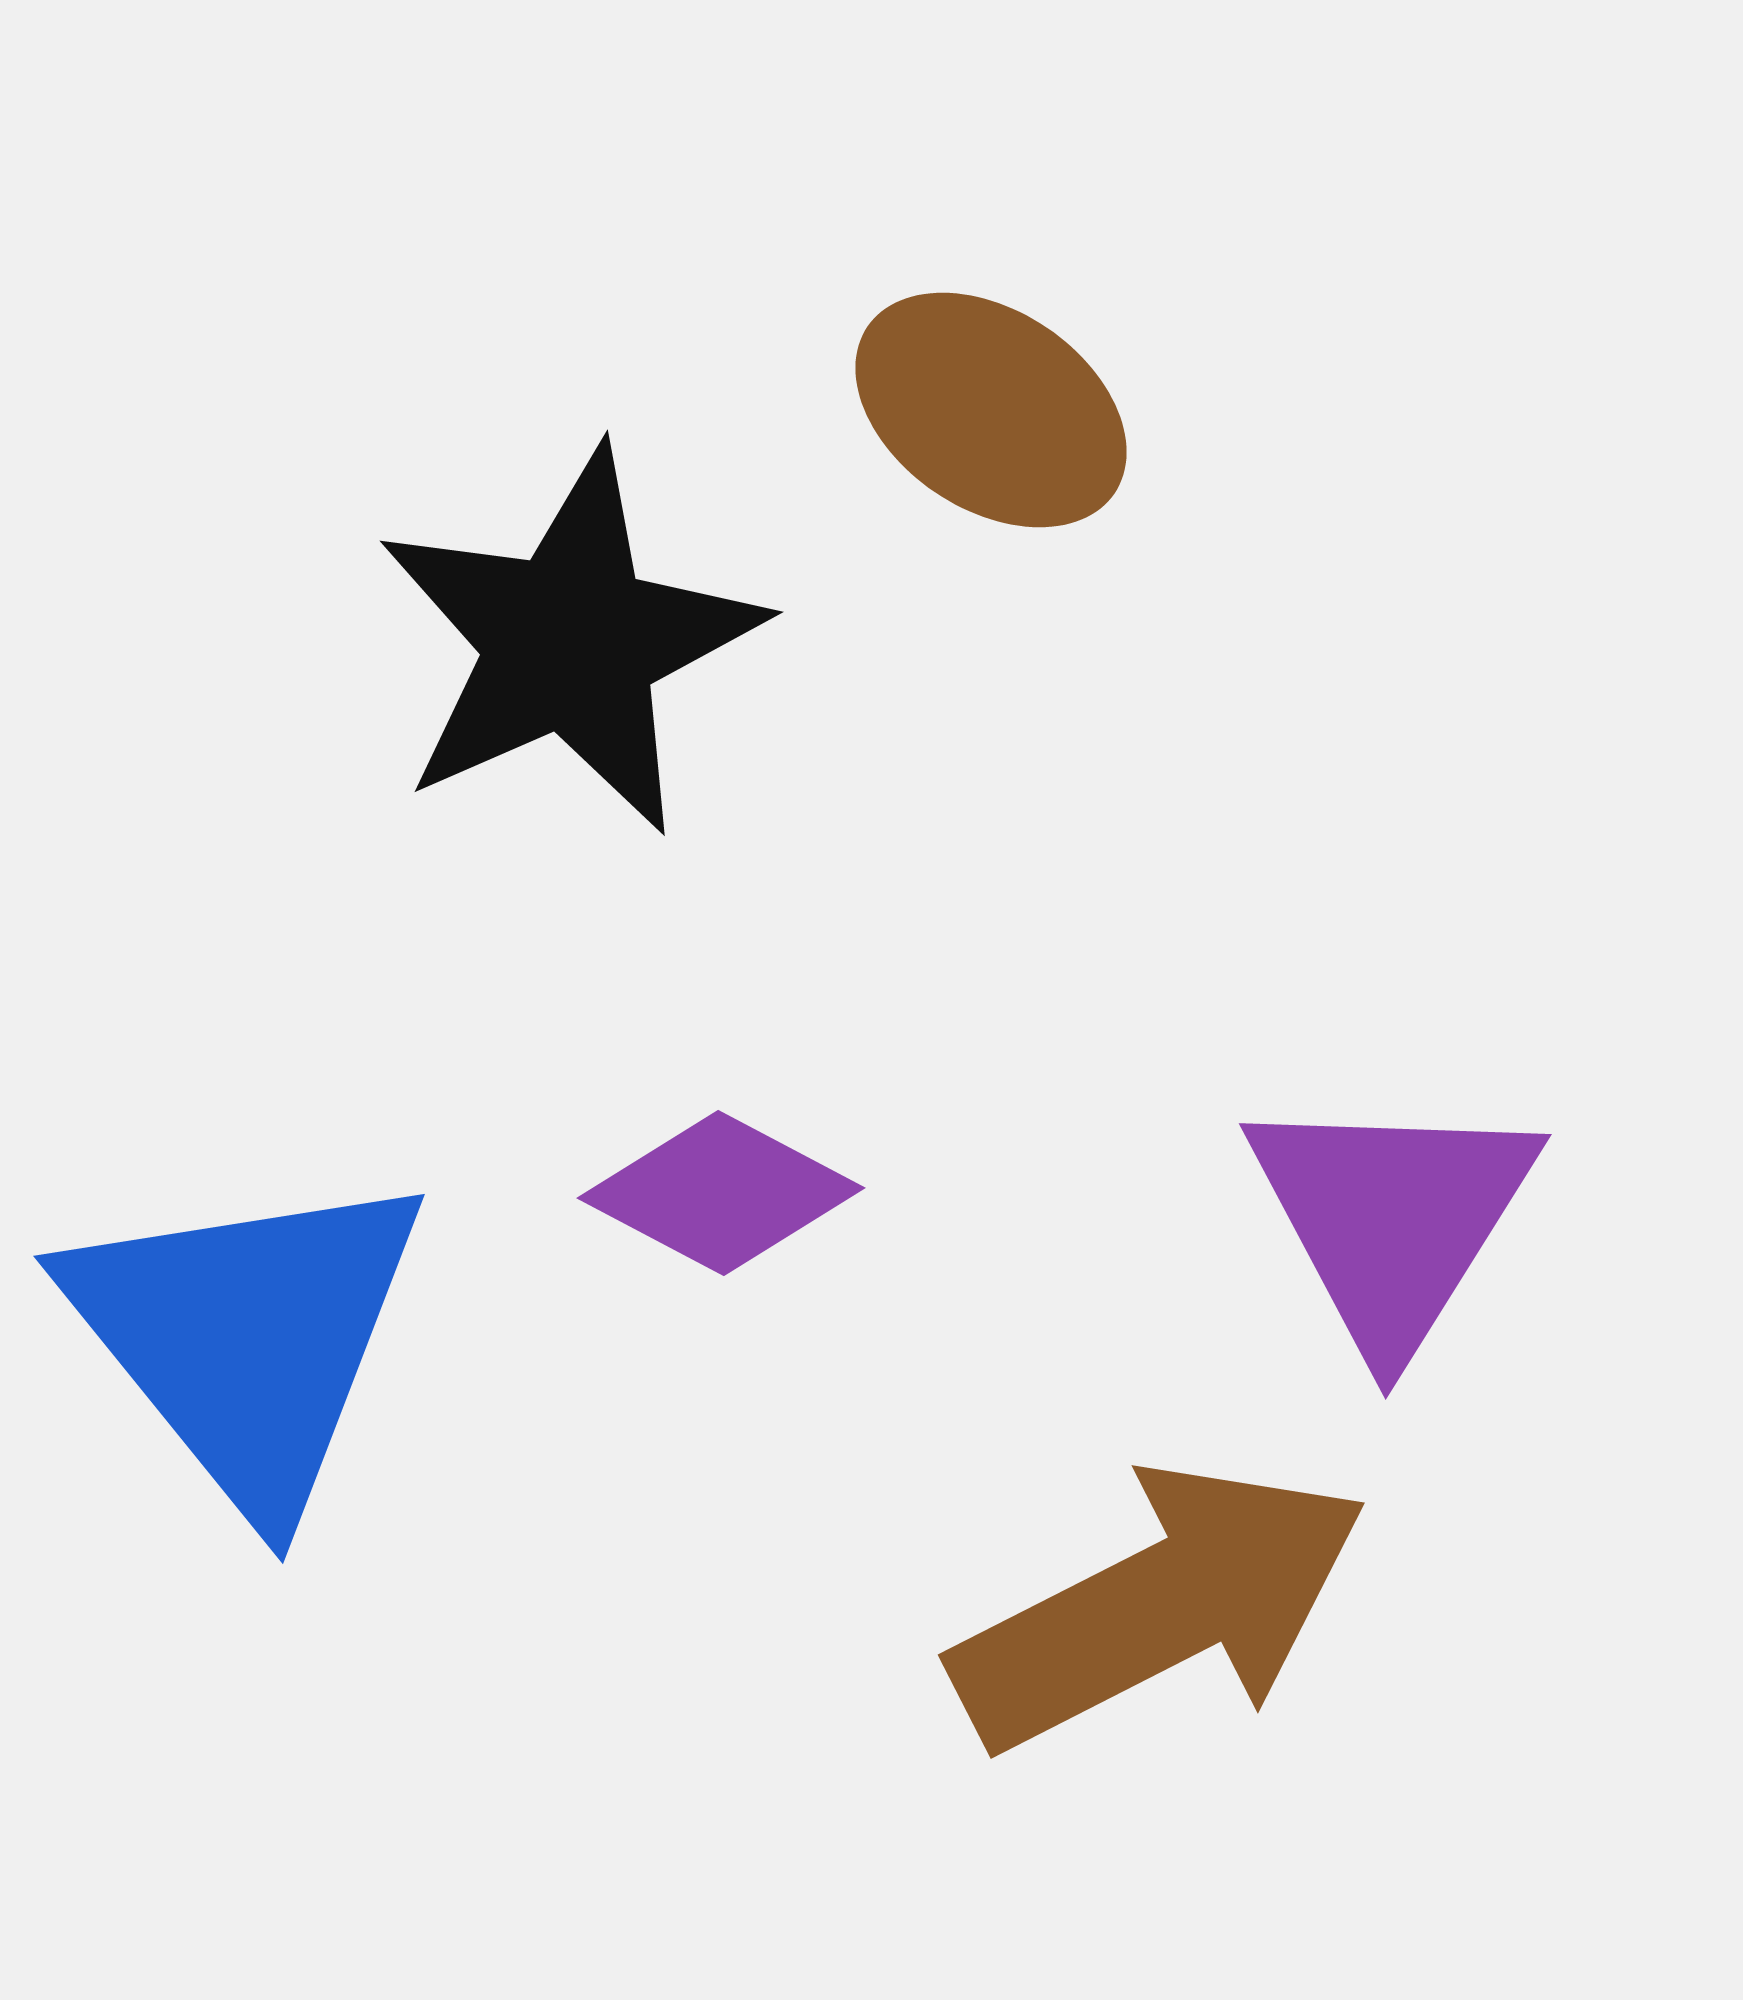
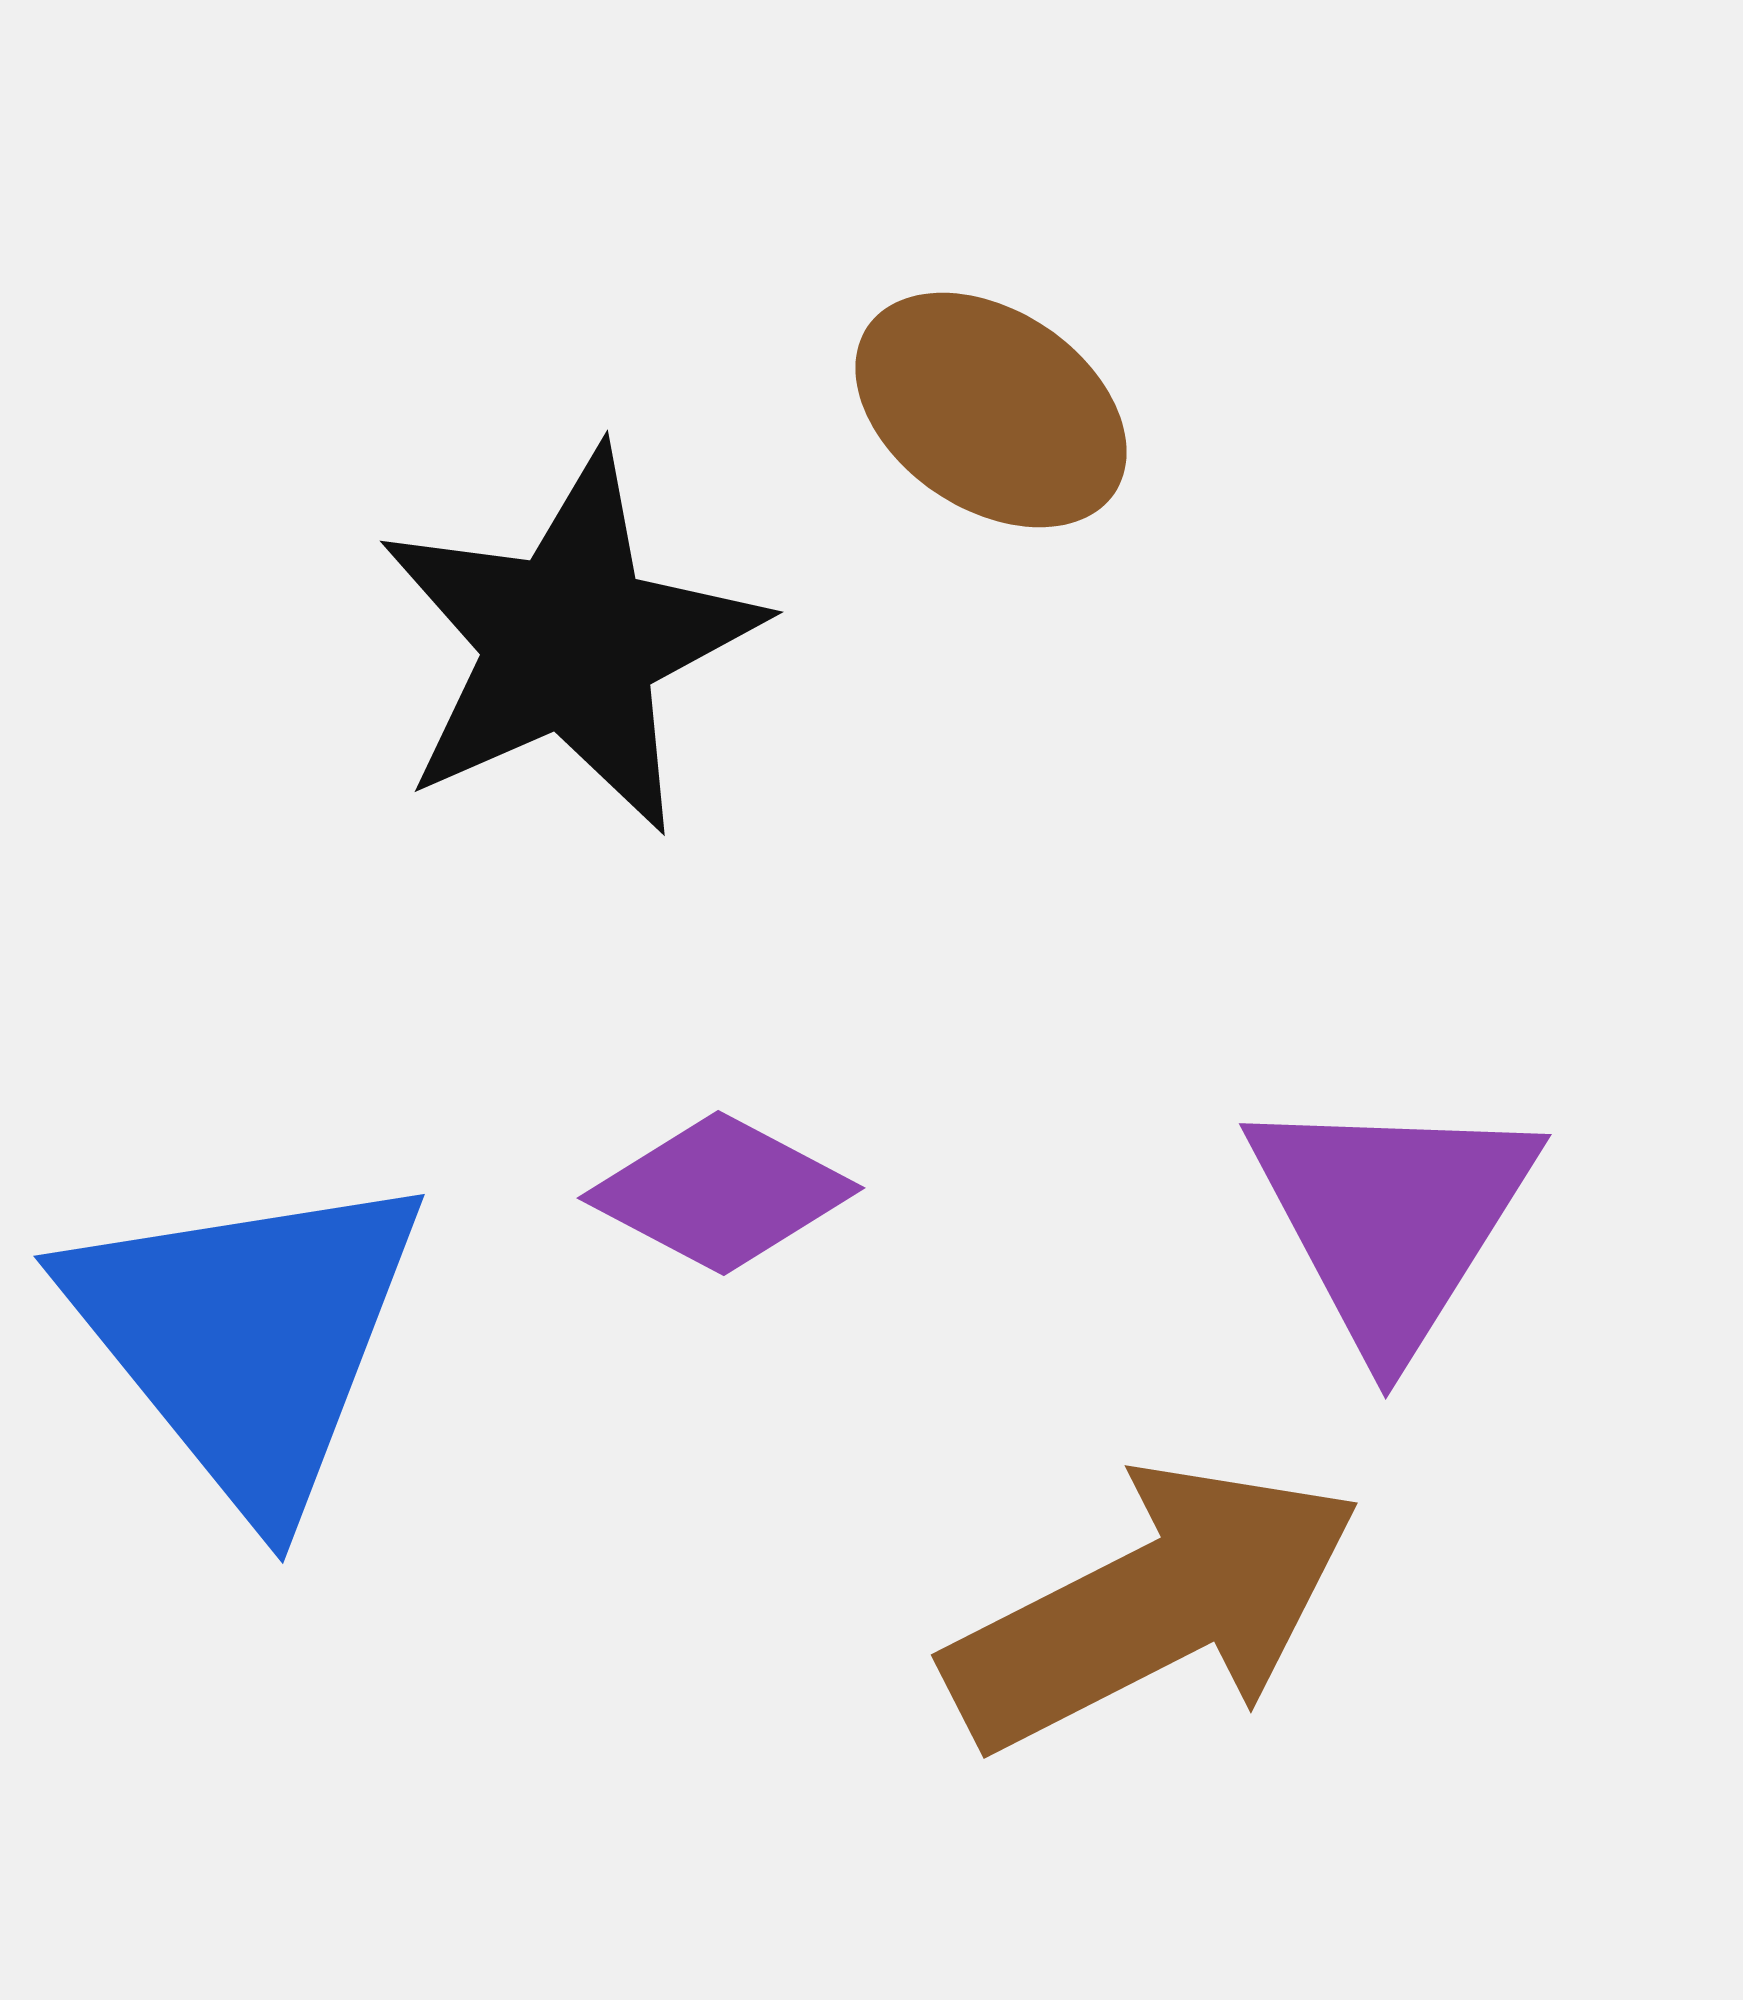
brown arrow: moved 7 px left
